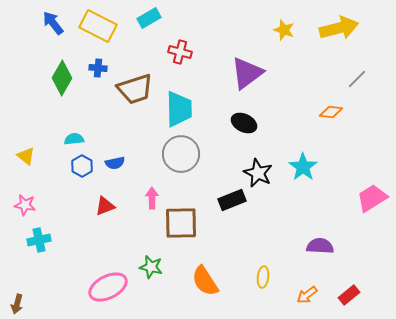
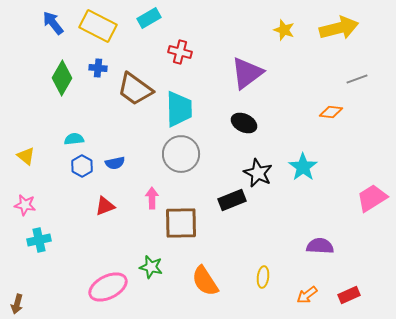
gray line: rotated 25 degrees clockwise
brown trapezoid: rotated 54 degrees clockwise
red rectangle: rotated 15 degrees clockwise
